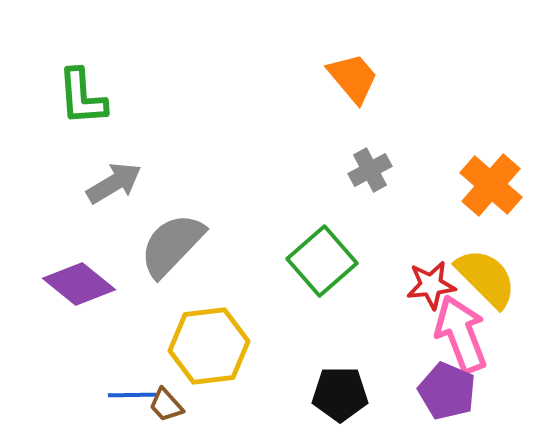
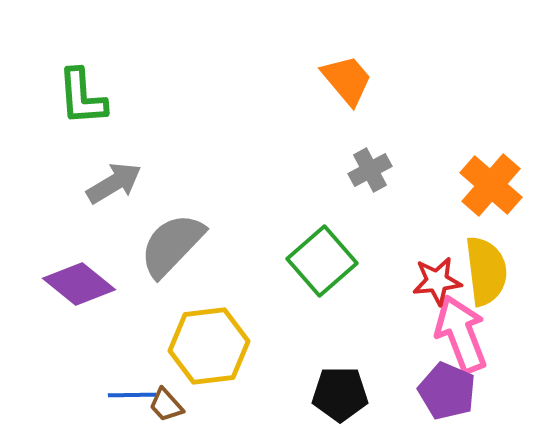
orange trapezoid: moved 6 px left, 2 px down
yellow semicircle: moved 7 px up; rotated 38 degrees clockwise
red star: moved 6 px right, 4 px up
